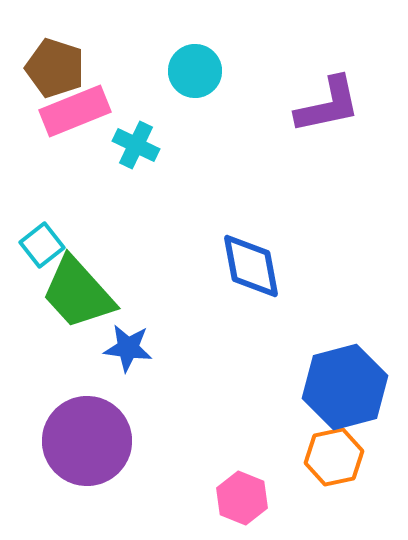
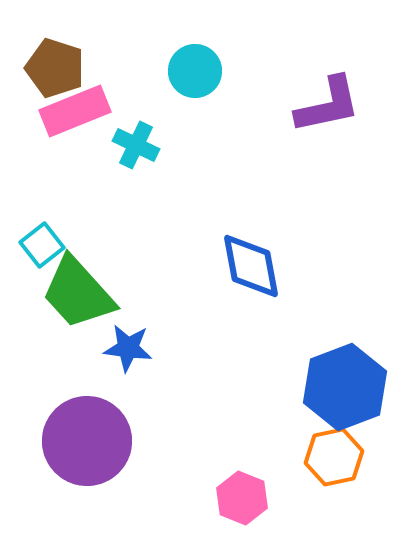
blue hexagon: rotated 6 degrees counterclockwise
